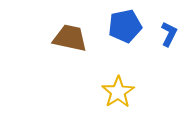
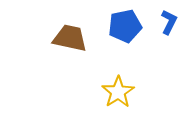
blue L-shape: moved 12 px up
